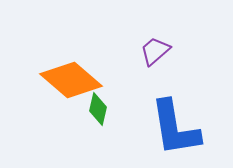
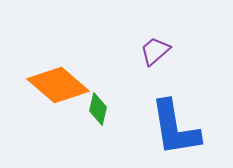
orange diamond: moved 13 px left, 5 px down
